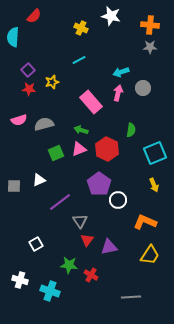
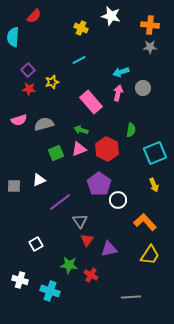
orange L-shape: rotated 25 degrees clockwise
purple triangle: moved 2 px down
